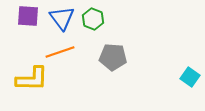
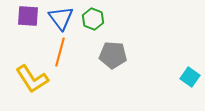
blue triangle: moved 1 px left
orange line: rotated 56 degrees counterclockwise
gray pentagon: moved 2 px up
yellow L-shape: rotated 56 degrees clockwise
